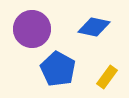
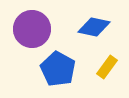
yellow rectangle: moved 10 px up
